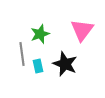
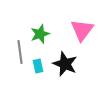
gray line: moved 2 px left, 2 px up
